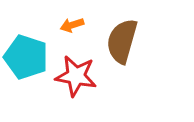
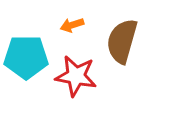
cyan pentagon: rotated 18 degrees counterclockwise
